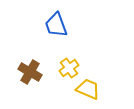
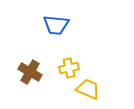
blue trapezoid: rotated 64 degrees counterclockwise
yellow cross: rotated 24 degrees clockwise
